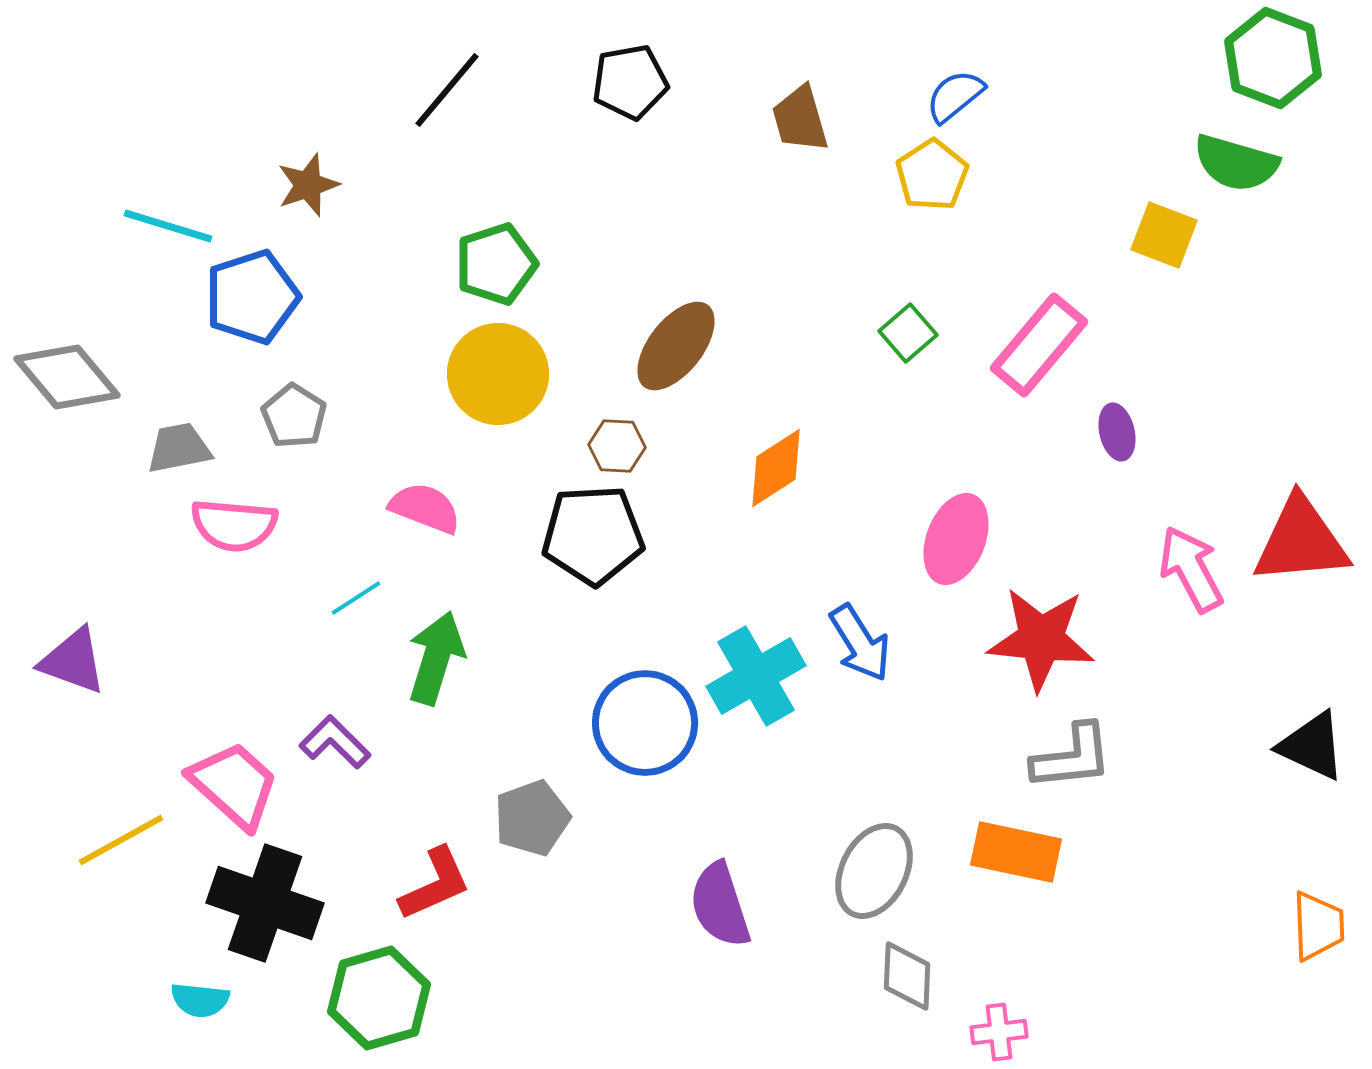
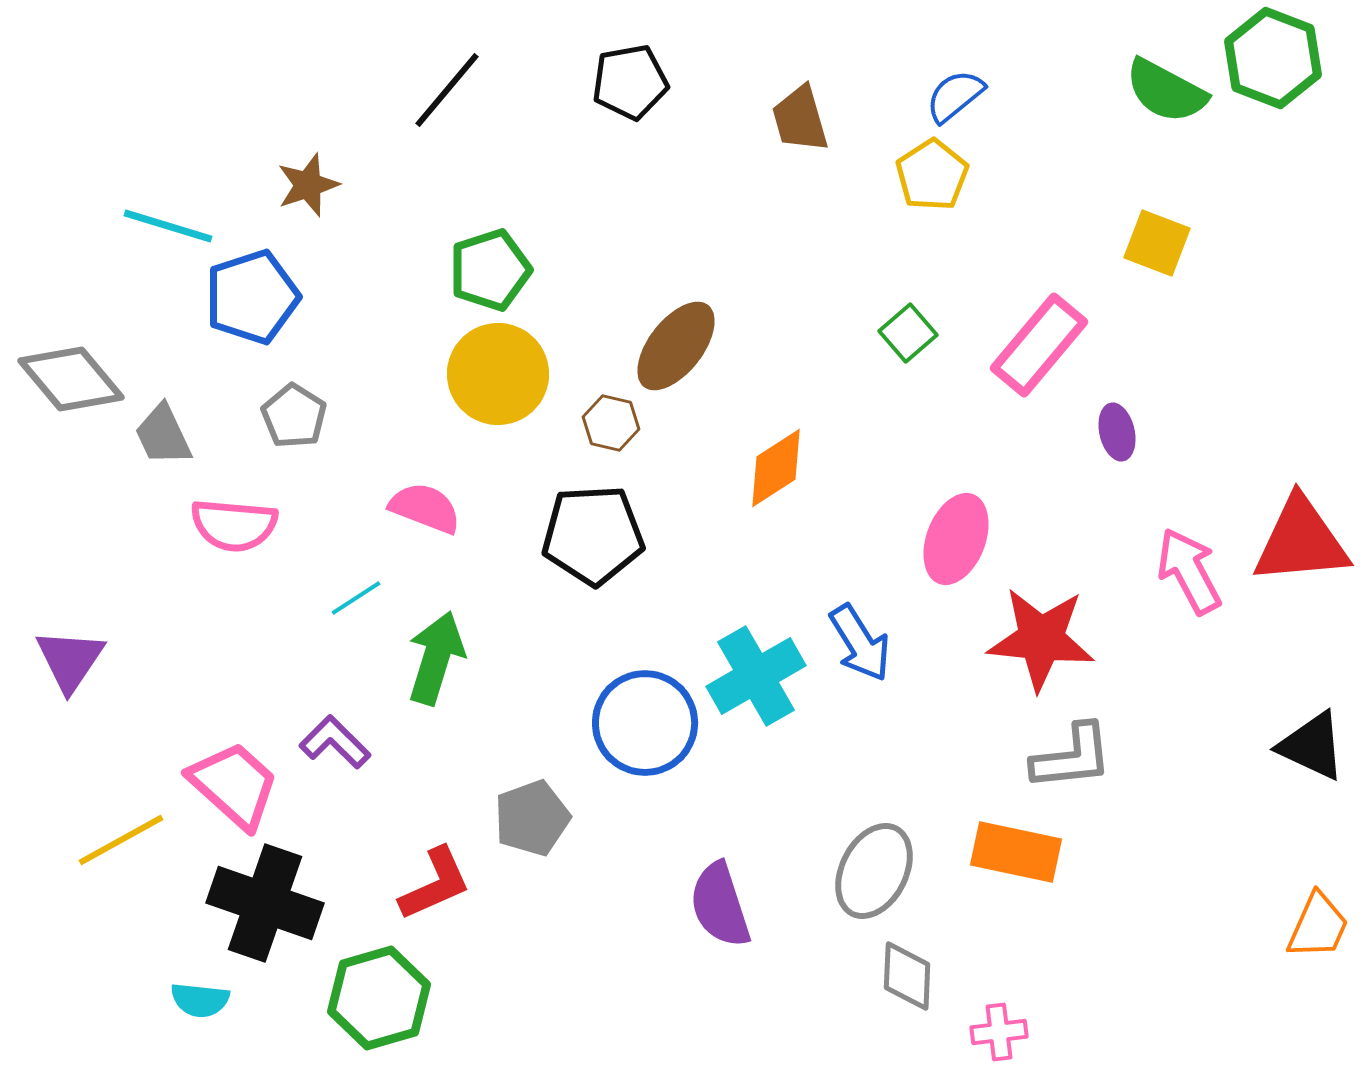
green semicircle at (1236, 163): moved 70 px left, 72 px up; rotated 12 degrees clockwise
yellow square at (1164, 235): moved 7 px left, 8 px down
green pentagon at (496, 264): moved 6 px left, 6 px down
gray diamond at (67, 377): moved 4 px right, 2 px down
brown hexagon at (617, 446): moved 6 px left, 23 px up; rotated 10 degrees clockwise
gray trapezoid at (179, 448): moved 16 px left, 13 px up; rotated 104 degrees counterclockwise
pink arrow at (1191, 569): moved 2 px left, 2 px down
purple triangle at (73, 661): moved 3 px left, 1 px up; rotated 44 degrees clockwise
orange trapezoid at (1318, 926): rotated 26 degrees clockwise
